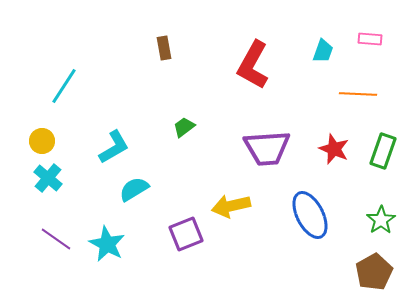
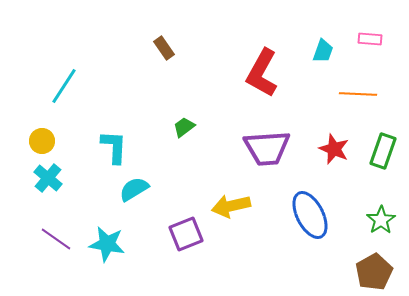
brown rectangle: rotated 25 degrees counterclockwise
red L-shape: moved 9 px right, 8 px down
cyan L-shape: rotated 57 degrees counterclockwise
cyan star: rotated 18 degrees counterclockwise
